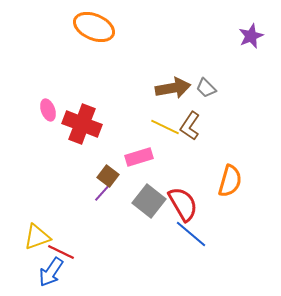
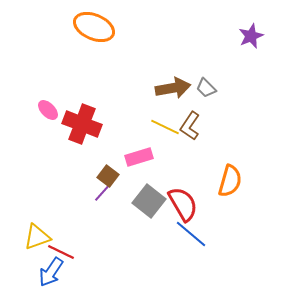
pink ellipse: rotated 25 degrees counterclockwise
